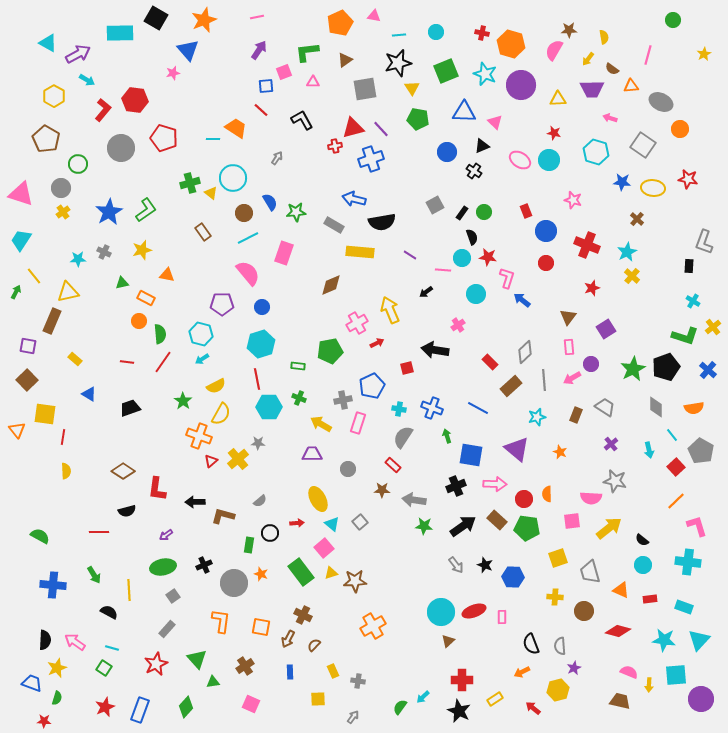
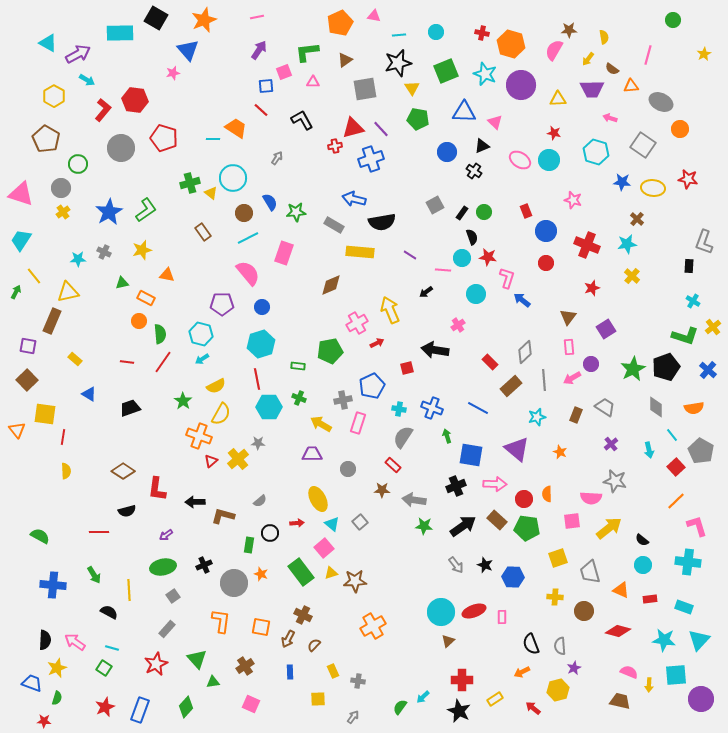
cyan star at (627, 252): moved 8 px up; rotated 18 degrees clockwise
